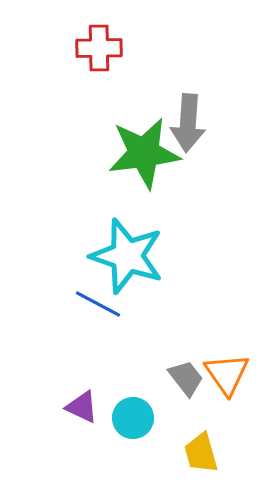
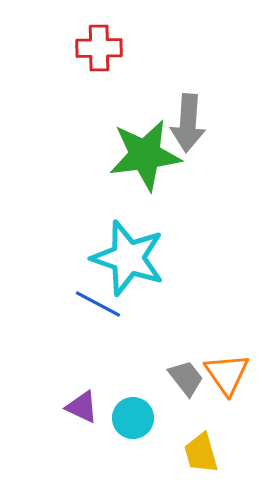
green star: moved 1 px right, 2 px down
cyan star: moved 1 px right, 2 px down
